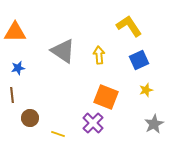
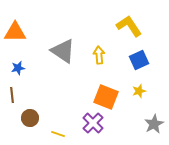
yellow star: moved 7 px left, 1 px down
